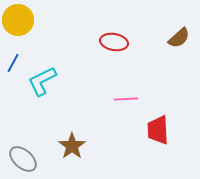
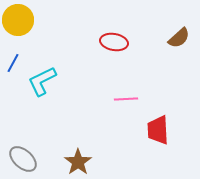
brown star: moved 6 px right, 16 px down
